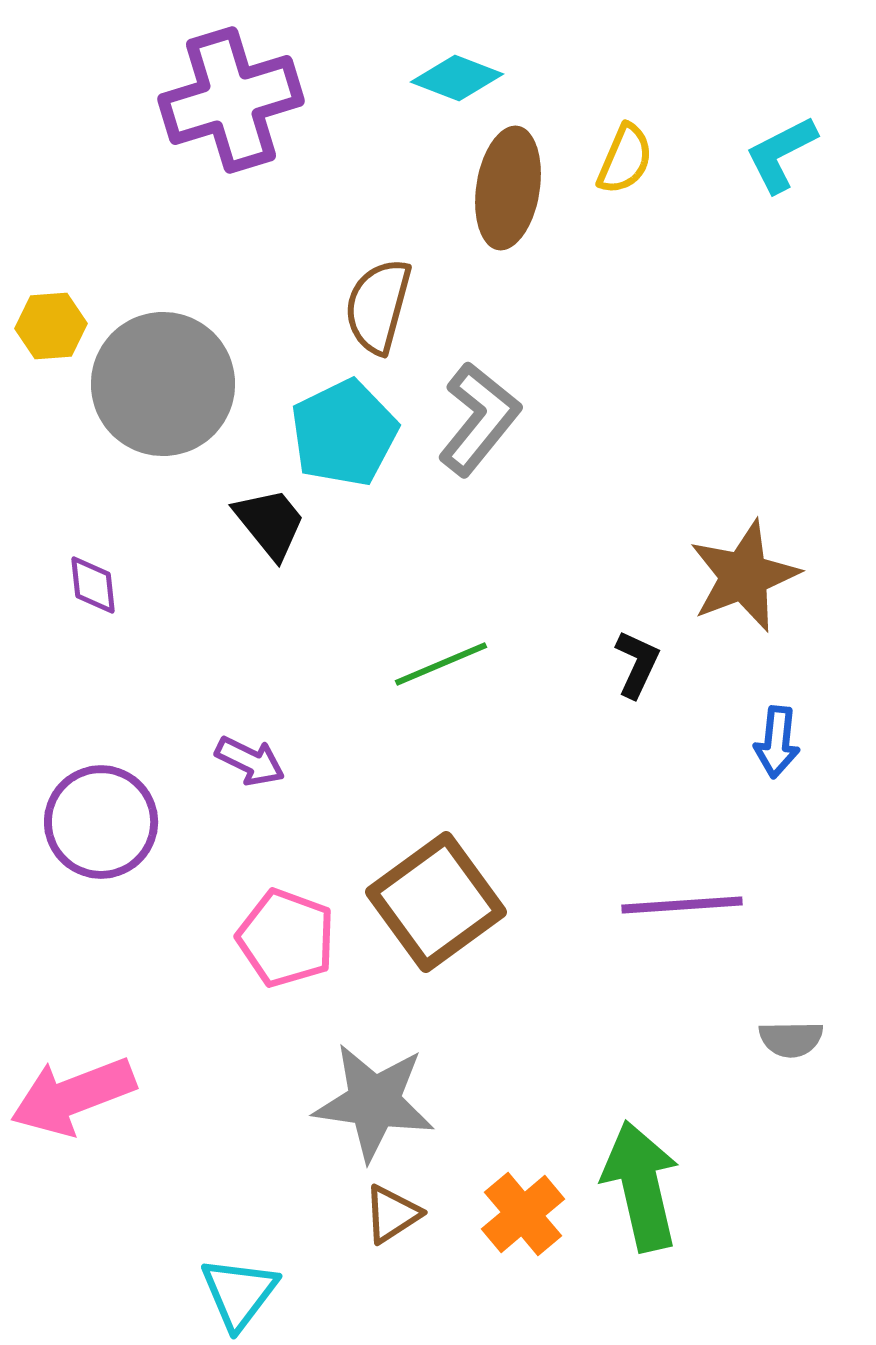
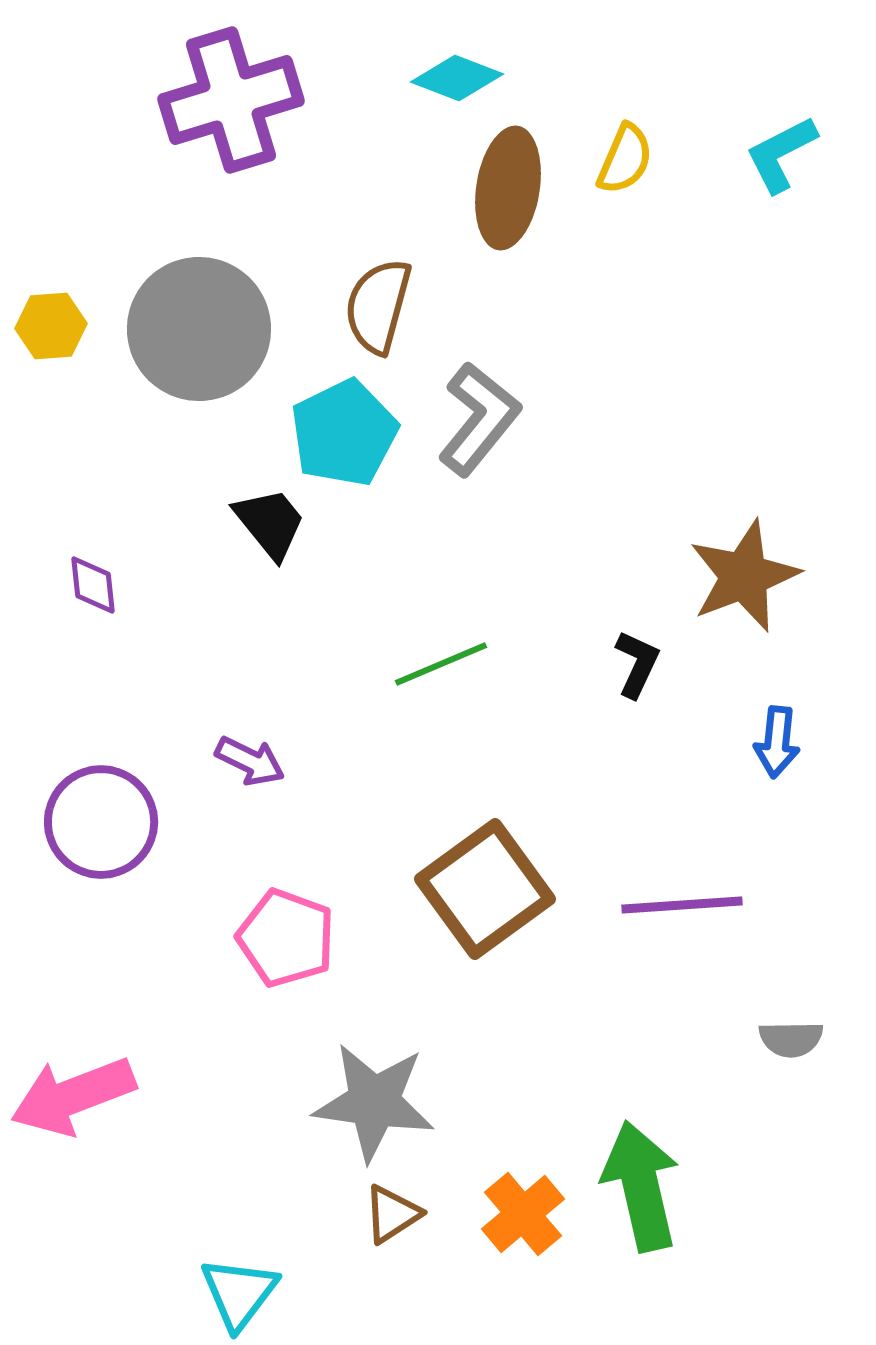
gray circle: moved 36 px right, 55 px up
brown square: moved 49 px right, 13 px up
